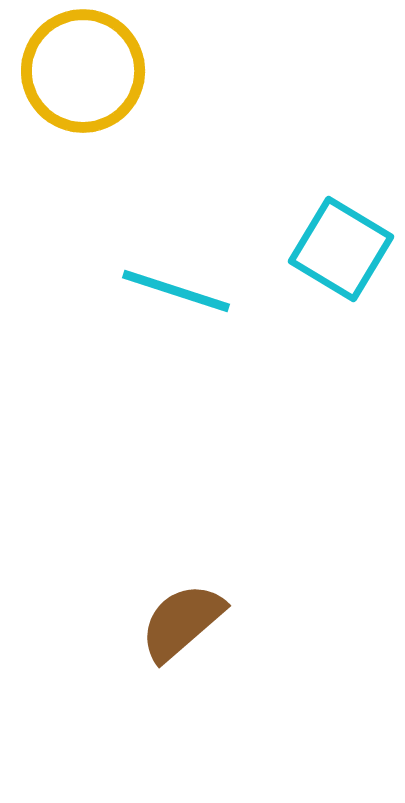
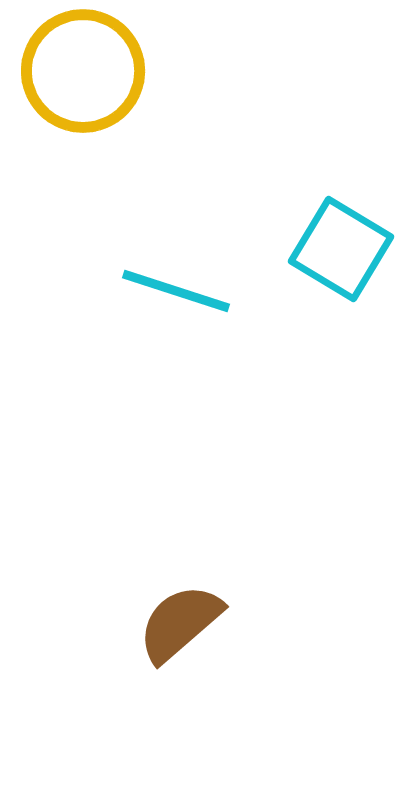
brown semicircle: moved 2 px left, 1 px down
